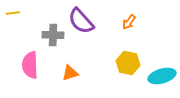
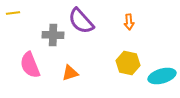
orange arrow: rotated 42 degrees counterclockwise
pink semicircle: rotated 20 degrees counterclockwise
